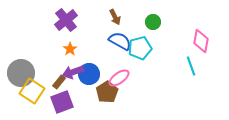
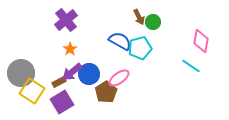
brown arrow: moved 24 px right
cyan line: rotated 36 degrees counterclockwise
purple arrow: moved 1 px left; rotated 20 degrees counterclockwise
brown rectangle: rotated 24 degrees clockwise
brown pentagon: moved 1 px left
purple square: rotated 10 degrees counterclockwise
